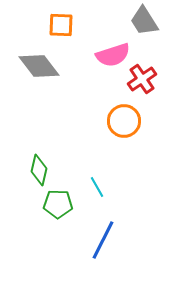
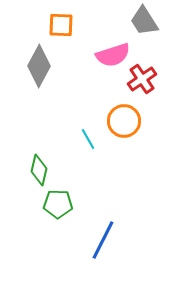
gray diamond: rotated 66 degrees clockwise
cyan line: moved 9 px left, 48 px up
